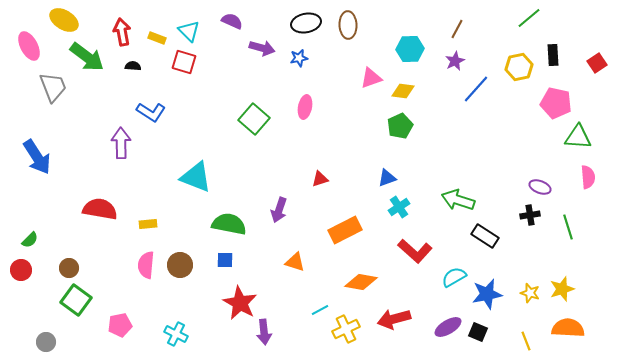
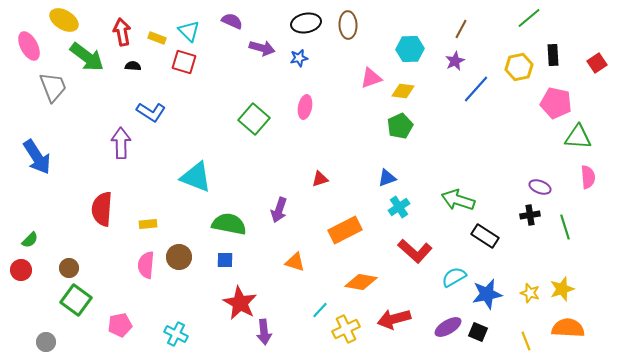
brown line at (457, 29): moved 4 px right
red semicircle at (100, 209): moved 2 px right; rotated 96 degrees counterclockwise
green line at (568, 227): moved 3 px left
brown circle at (180, 265): moved 1 px left, 8 px up
cyan line at (320, 310): rotated 18 degrees counterclockwise
